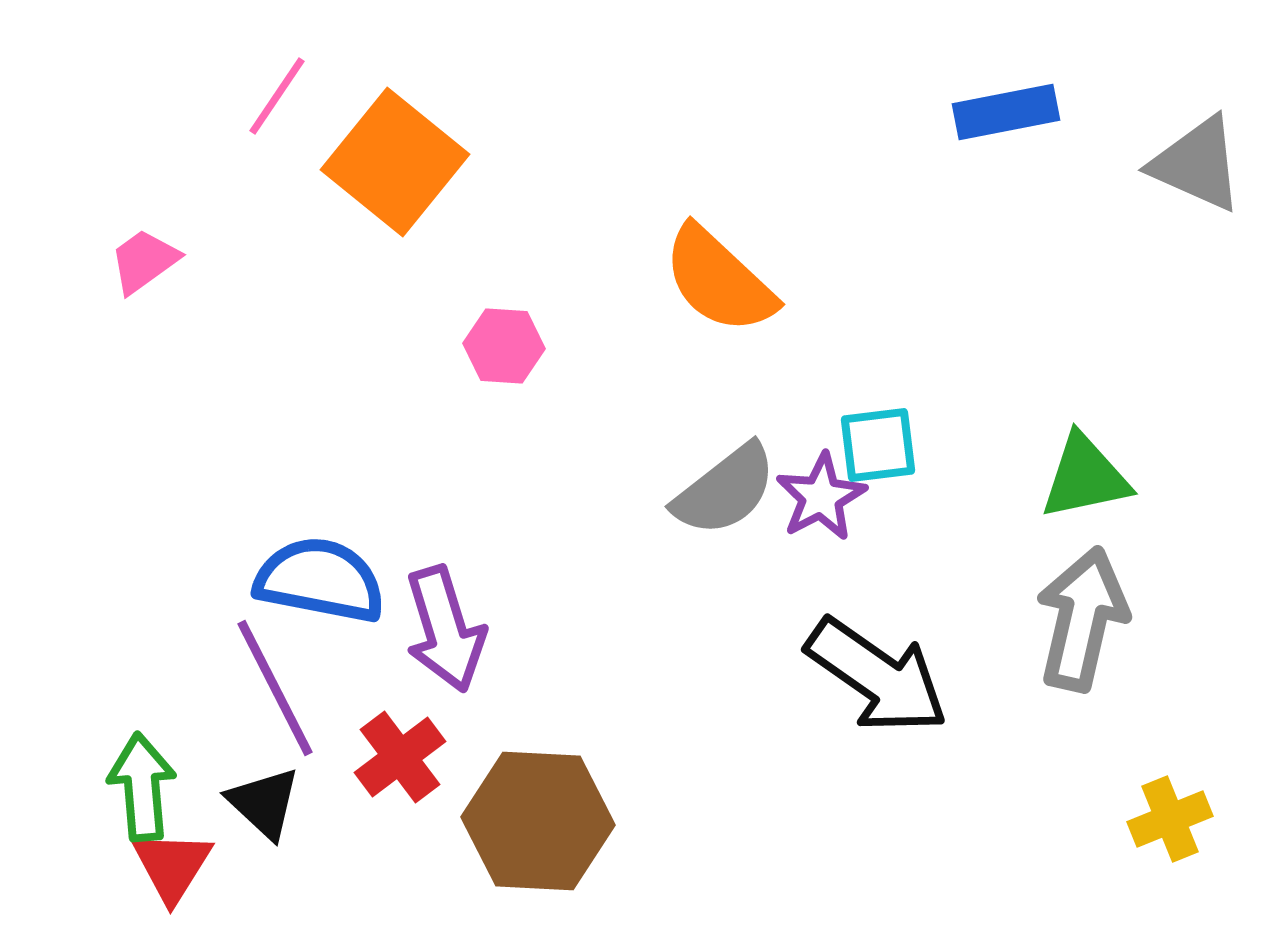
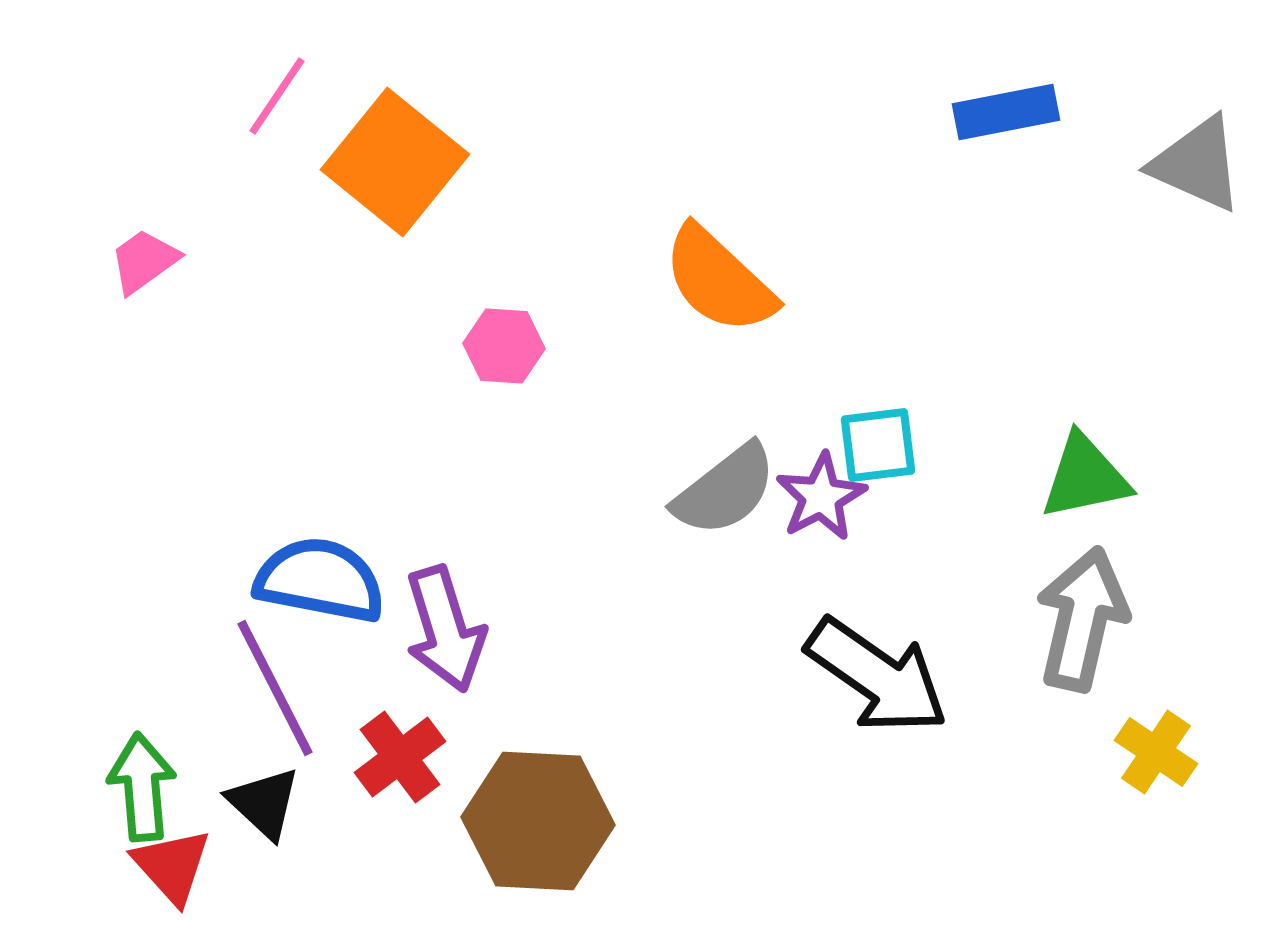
yellow cross: moved 14 px left, 67 px up; rotated 34 degrees counterclockwise
red triangle: rotated 14 degrees counterclockwise
